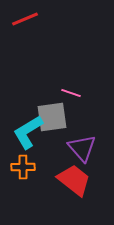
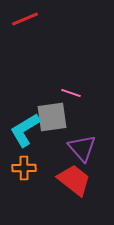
cyan L-shape: moved 3 px left, 2 px up
orange cross: moved 1 px right, 1 px down
